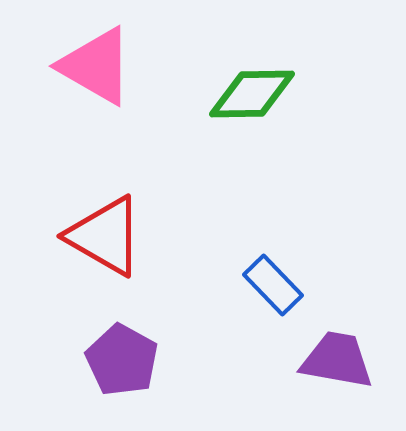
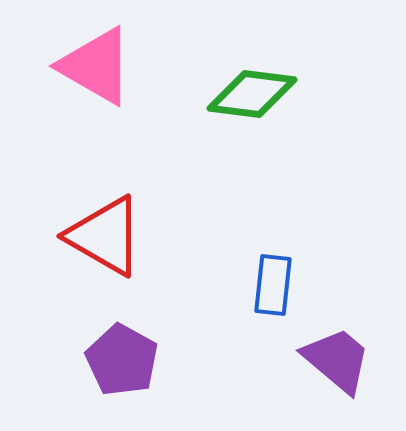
green diamond: rotated 8 degrees clockwise
blue rectangle: rotated 50 degrees clockwise
purple trapezoid: rotated 30 degrees clockwise
